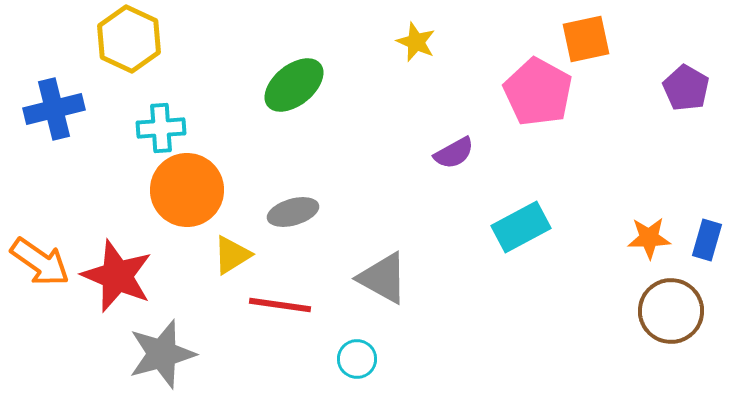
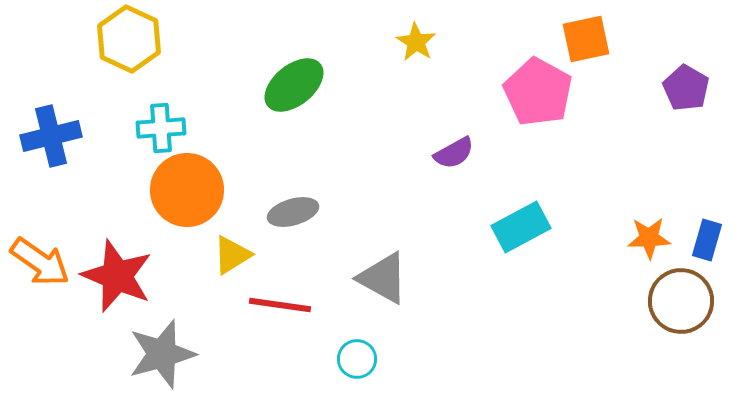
yellow star: rotated 9 degrees clockwise
blue cross: moved 3 px left, 27 px down
brown circle: moved 10 px right, 10 px up
